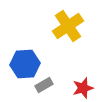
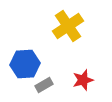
red star: moved 8 px up
